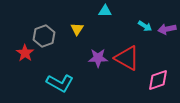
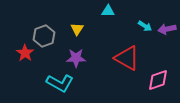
cyan triangle: moved 3 px right
purple star: moved 22 px left
